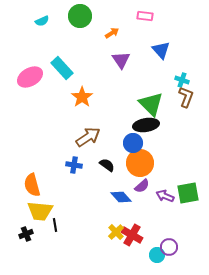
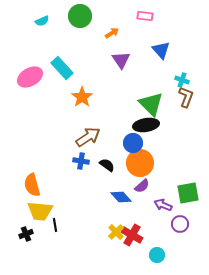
blue cross: moved 7 px right, 4 px up
purple arrow: moved 2 px left, 9 px down
purple circle: moved 11 px right, 23 px up
